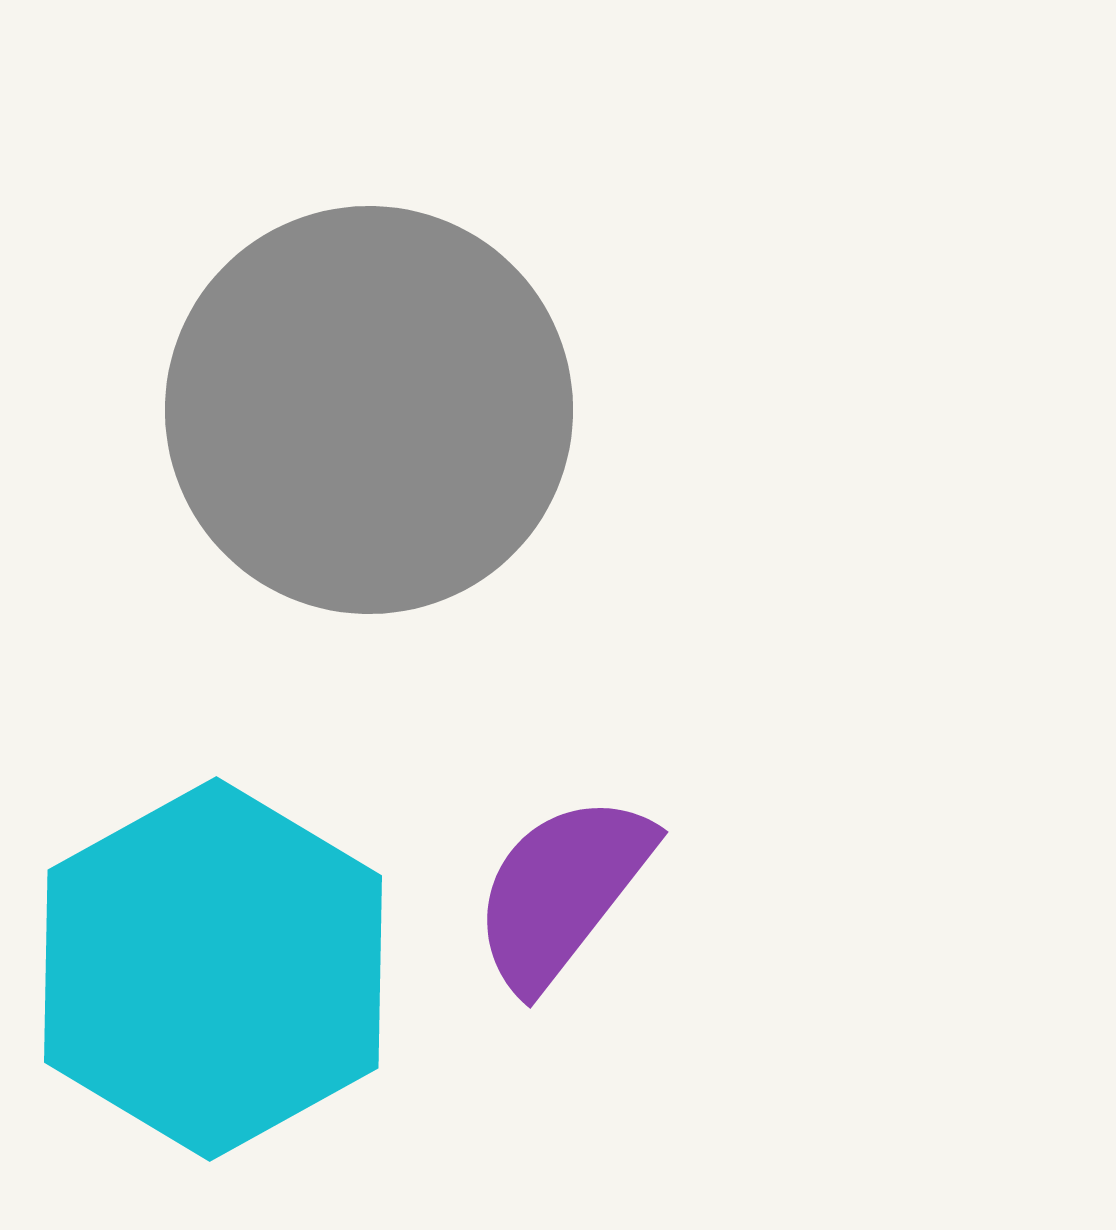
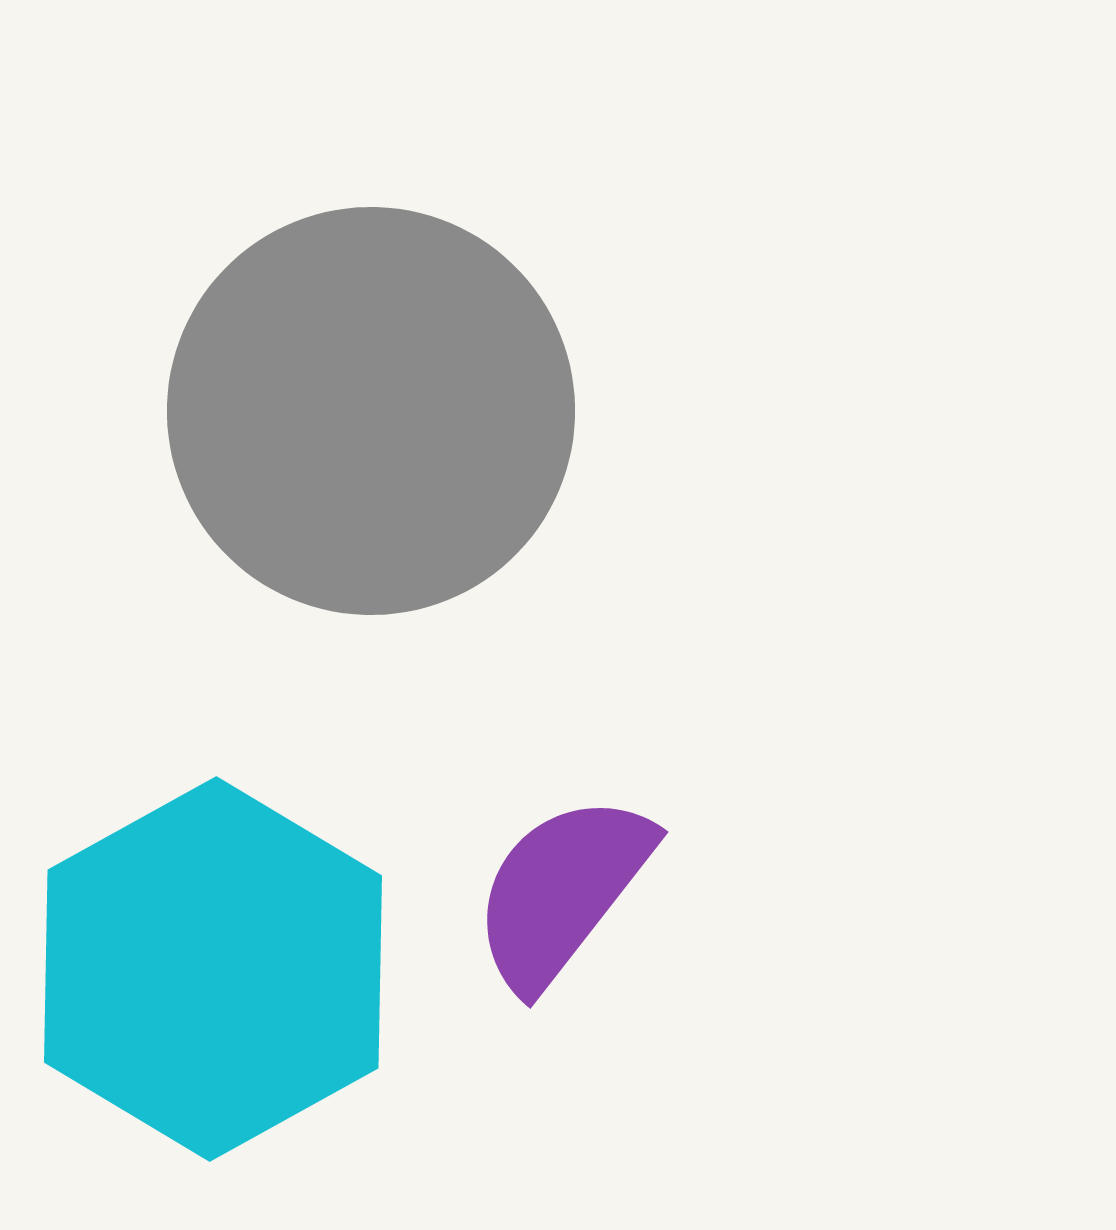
gray circle: moved 2 px right, 1 px down
